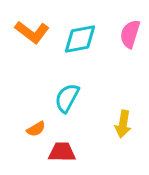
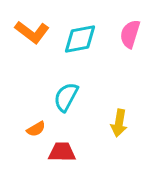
cyan semicircle: moved 1 px left, 1 px up
yellow arrow: moved 4 px left, 1 px up
